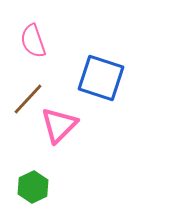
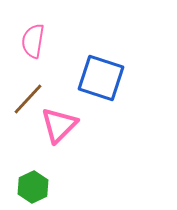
pink semicircle: rotated 28 degrees clockwise
